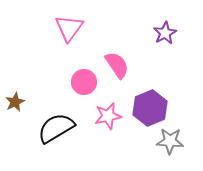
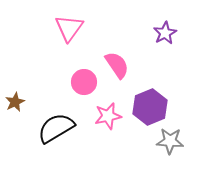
purple hexagon: moved 1 px up
